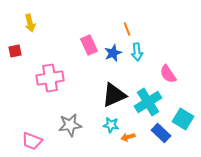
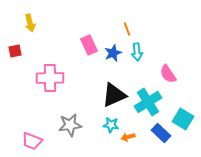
pink cross: rotated 8 degrees clockwise
